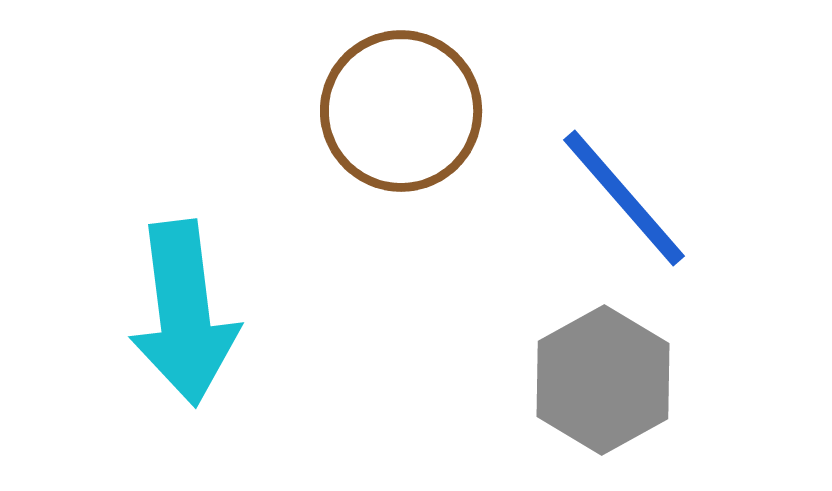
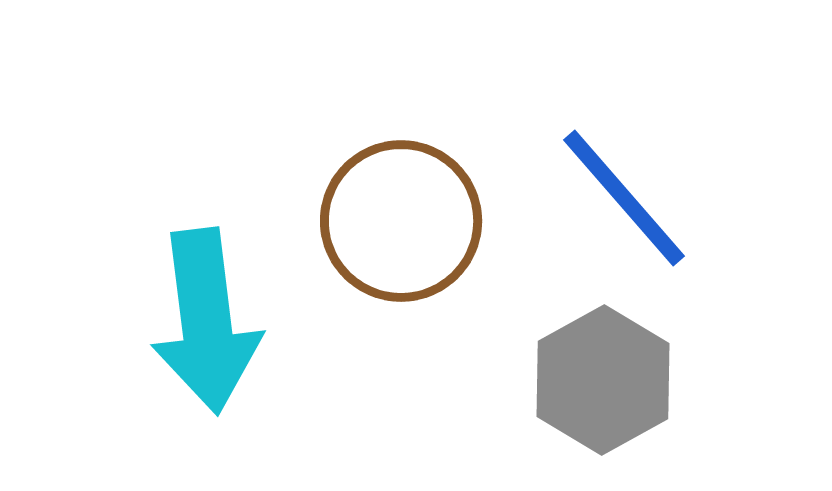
brown circle: moved 110 px down
cyan arrow: moved 22 px right, 8 px down
